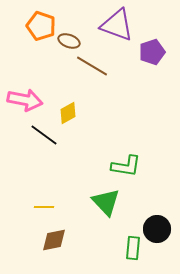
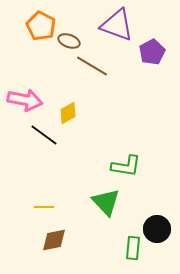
orange pentagon: rotated 8 degrees clockwise
purple pentagon: rotated 10 degrees counterclockwise
